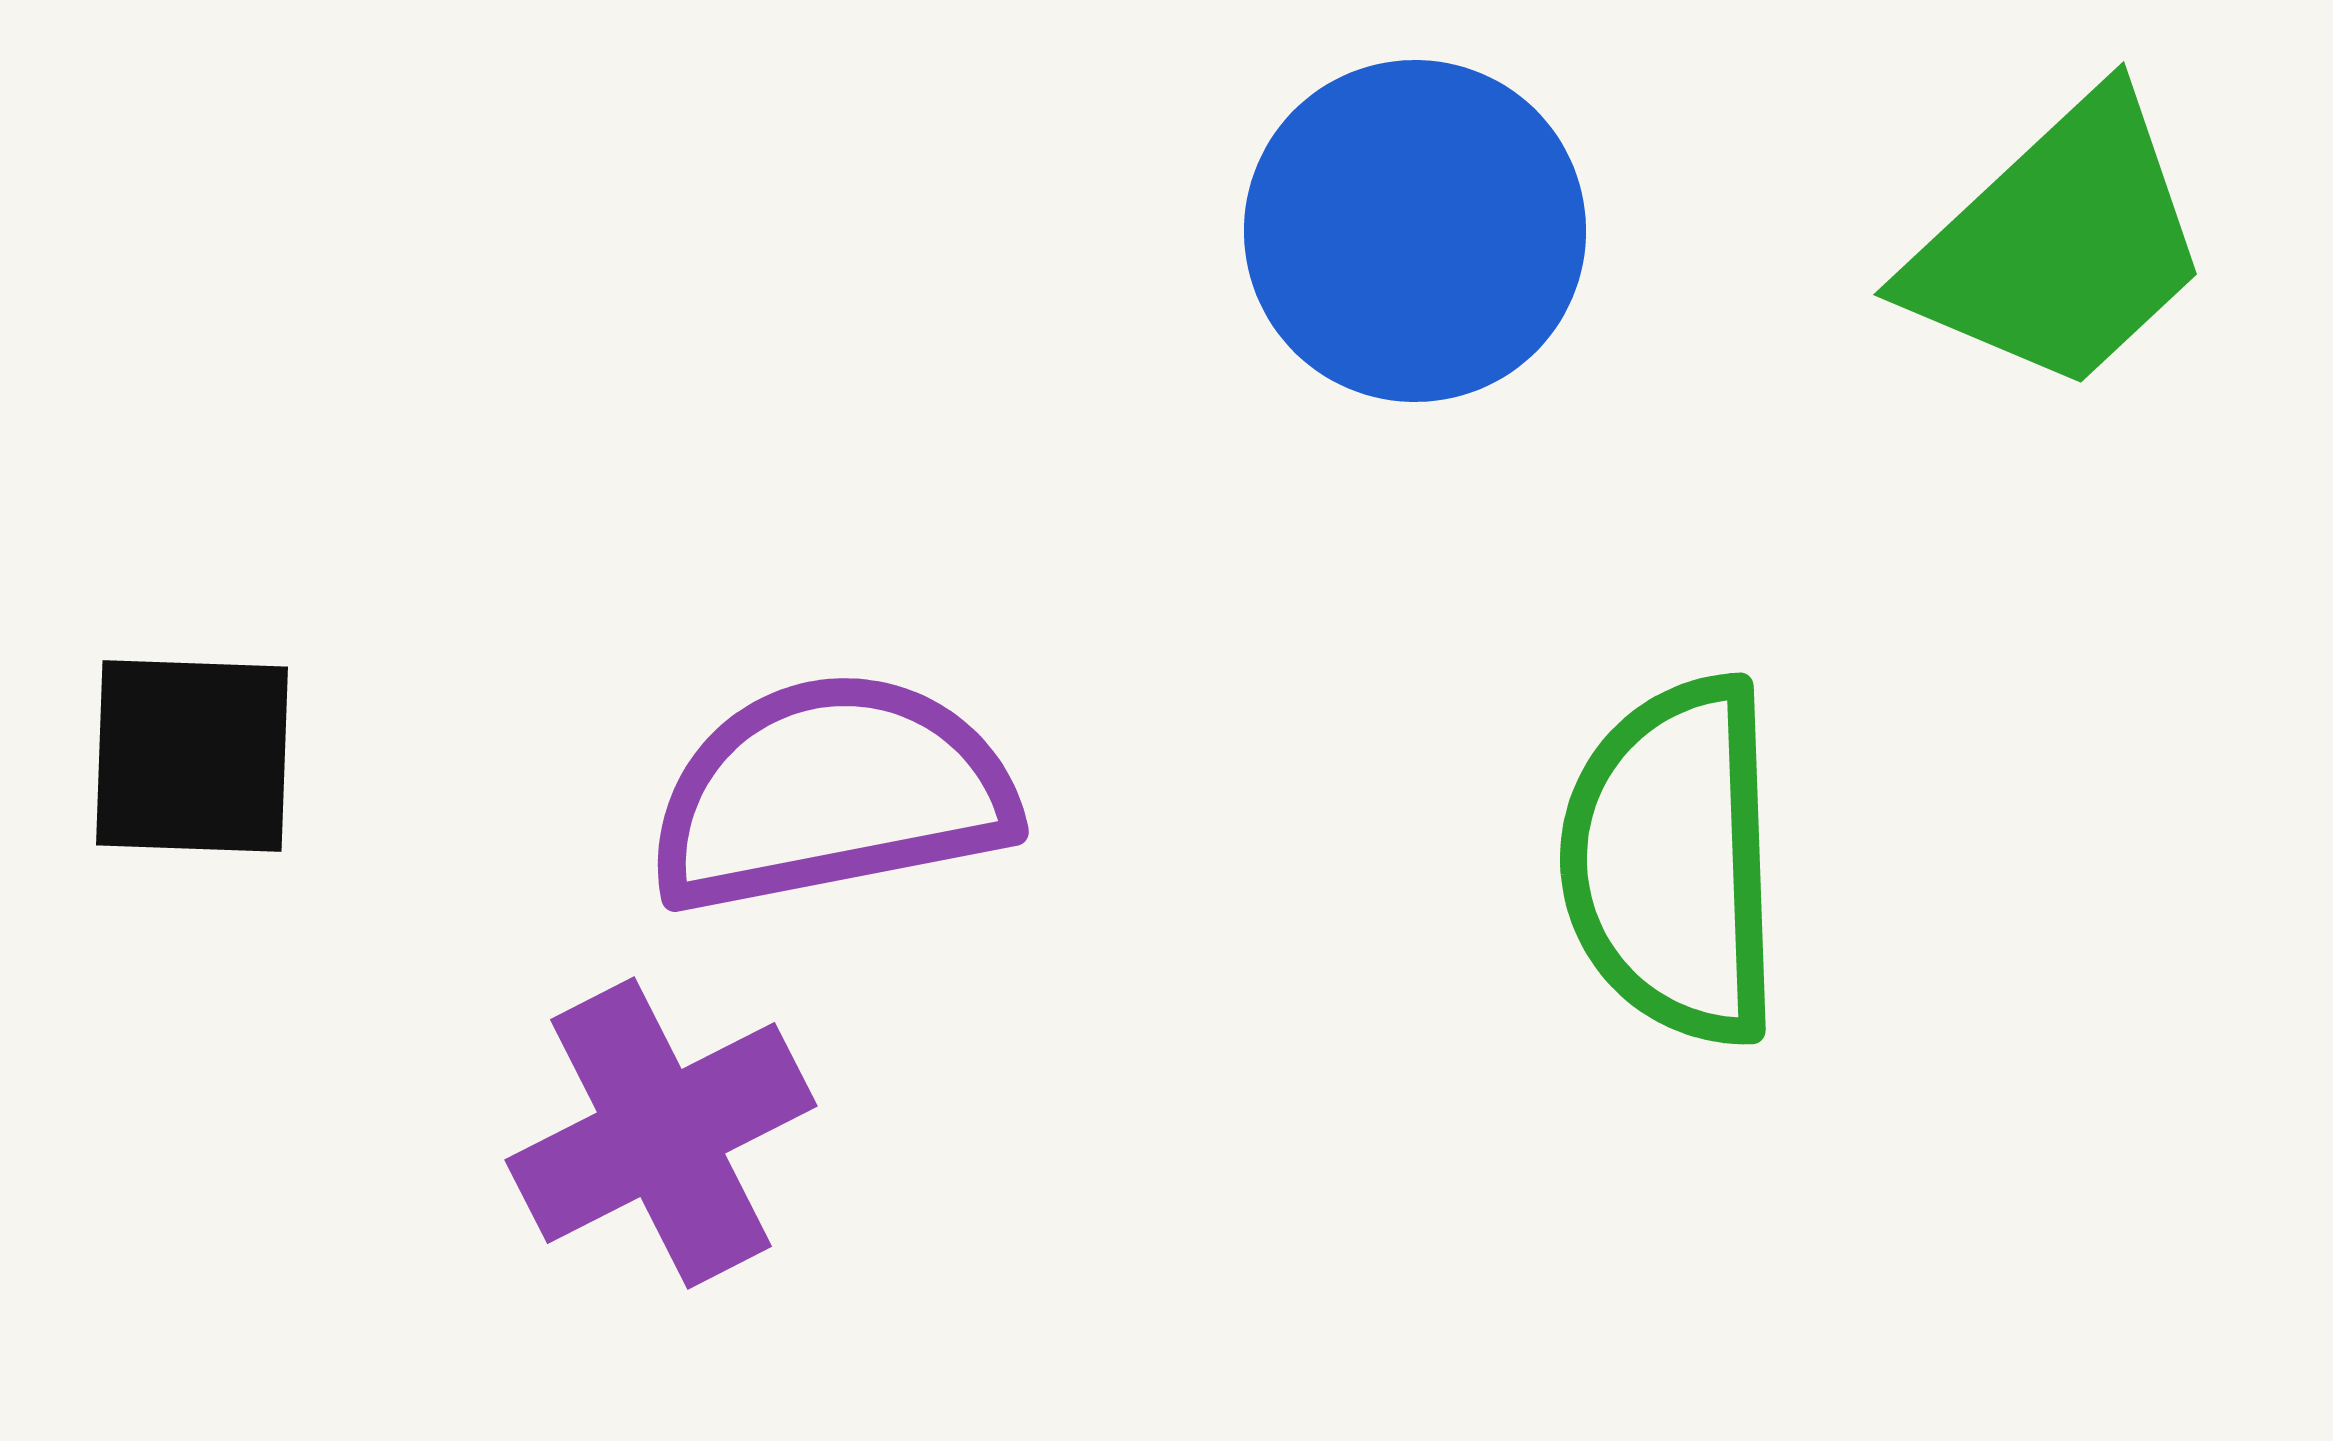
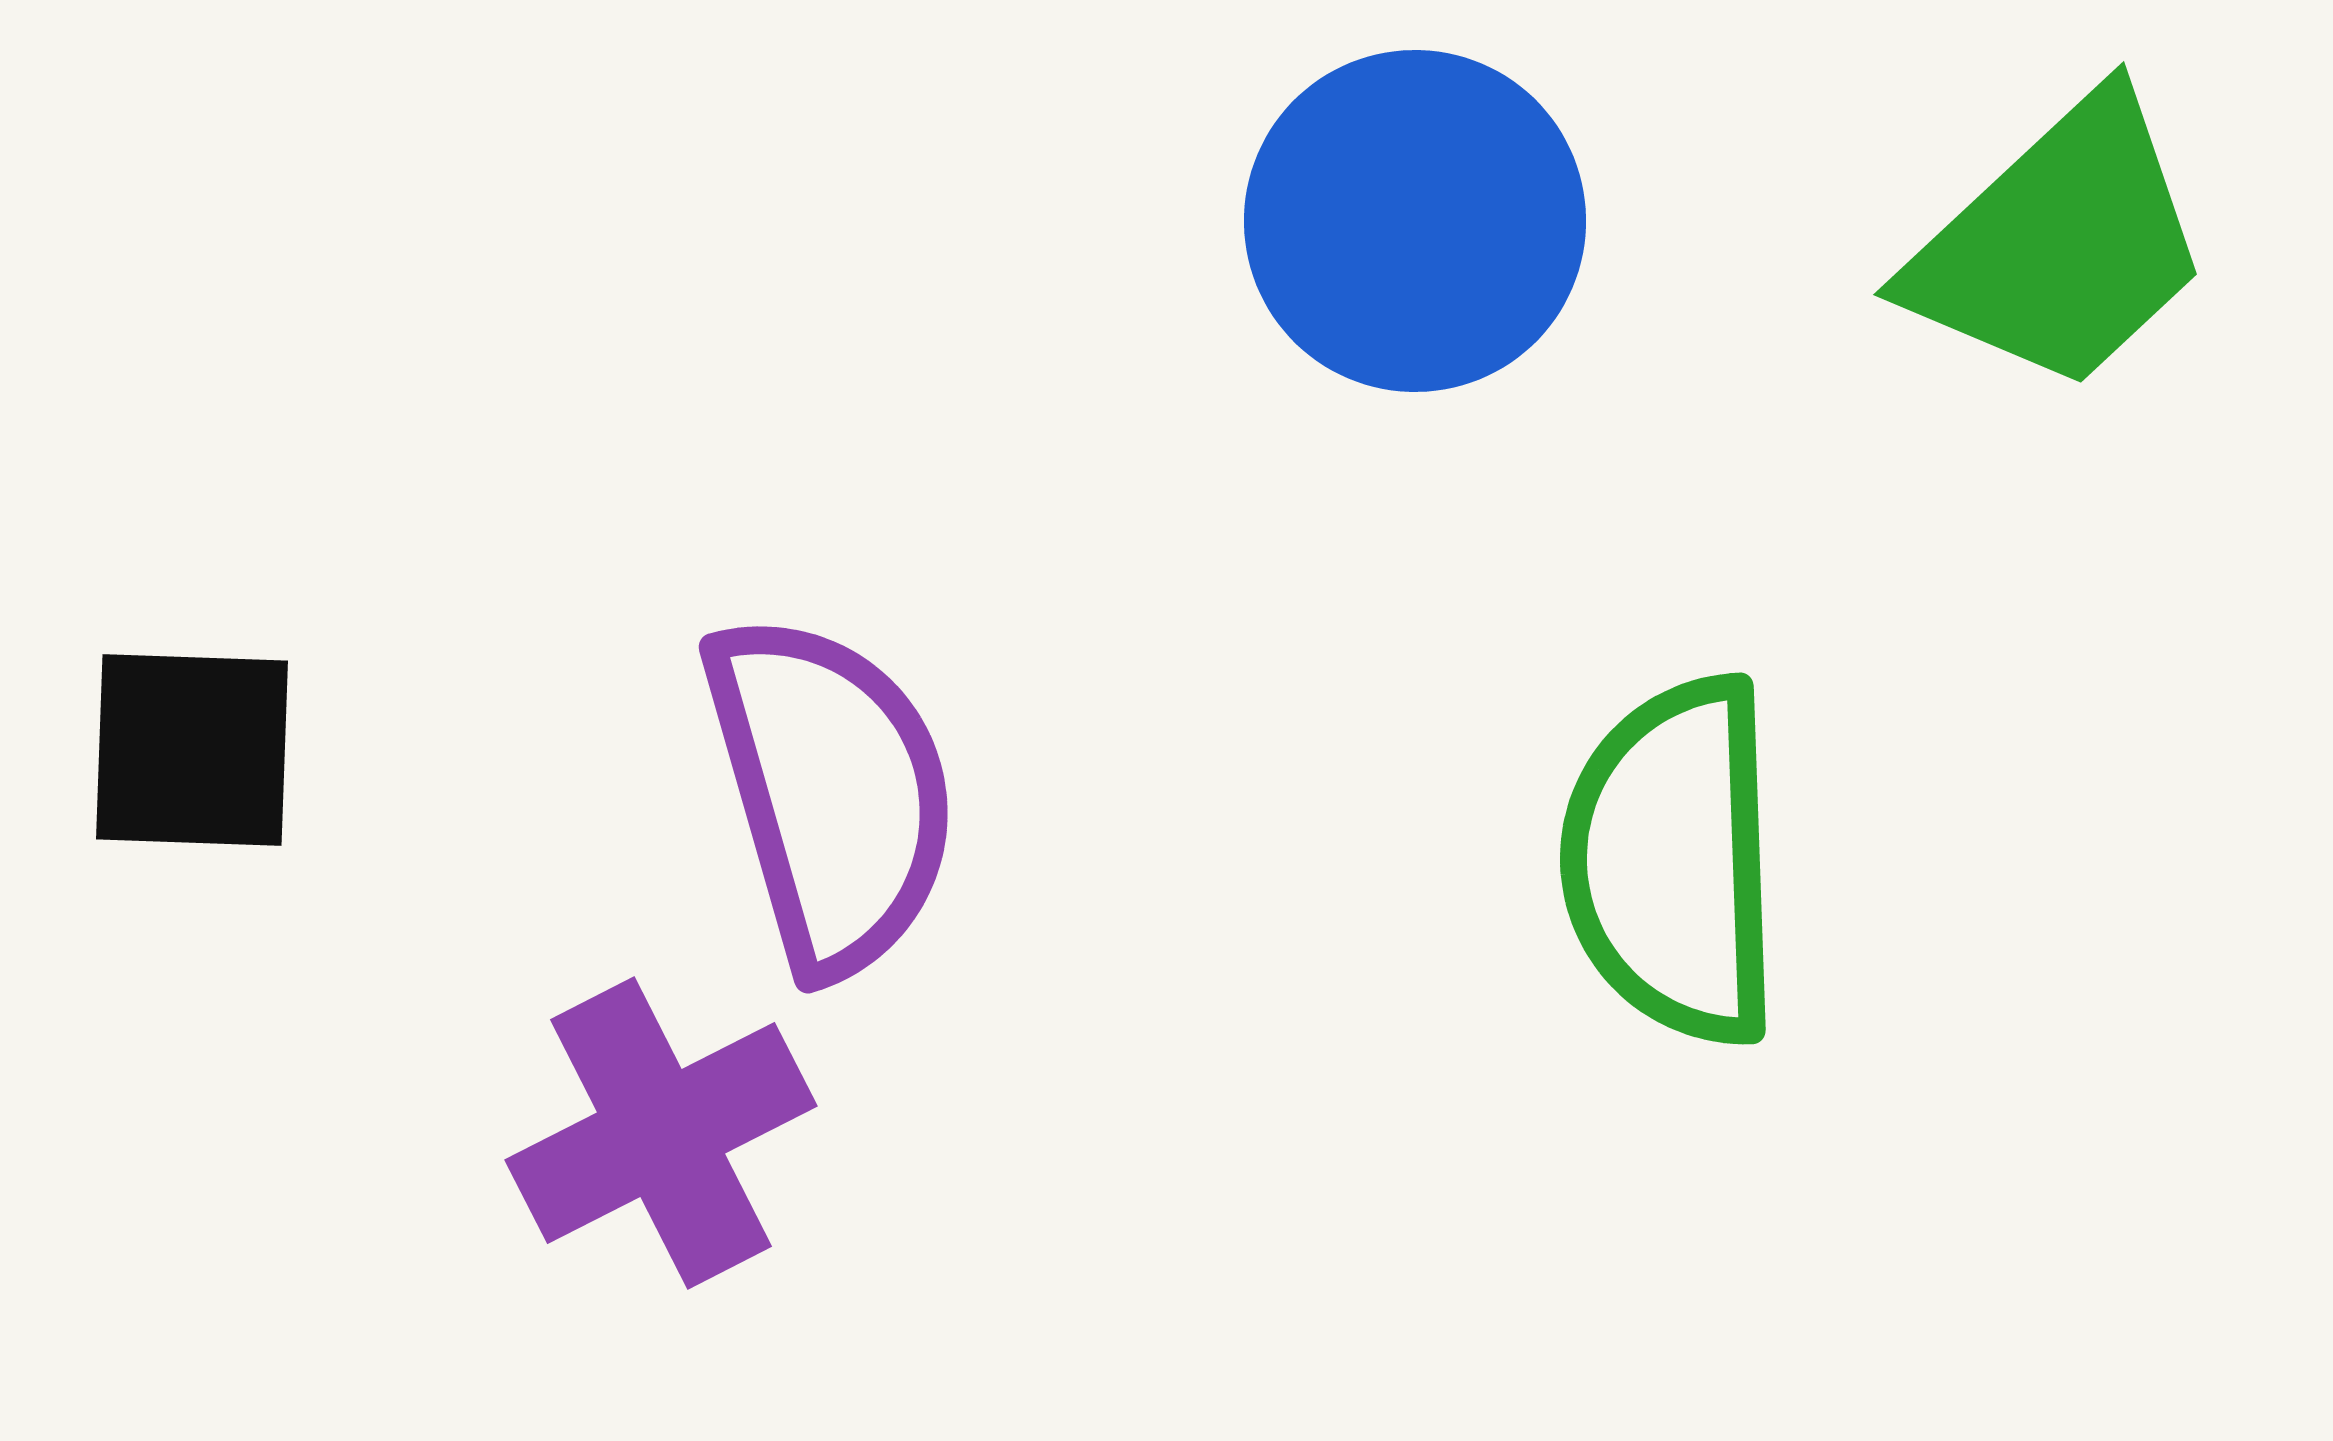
blue circle: moved 10 px up
black square: moved 6 px up
purple semicircle: rotated 85 degrees clockwise
